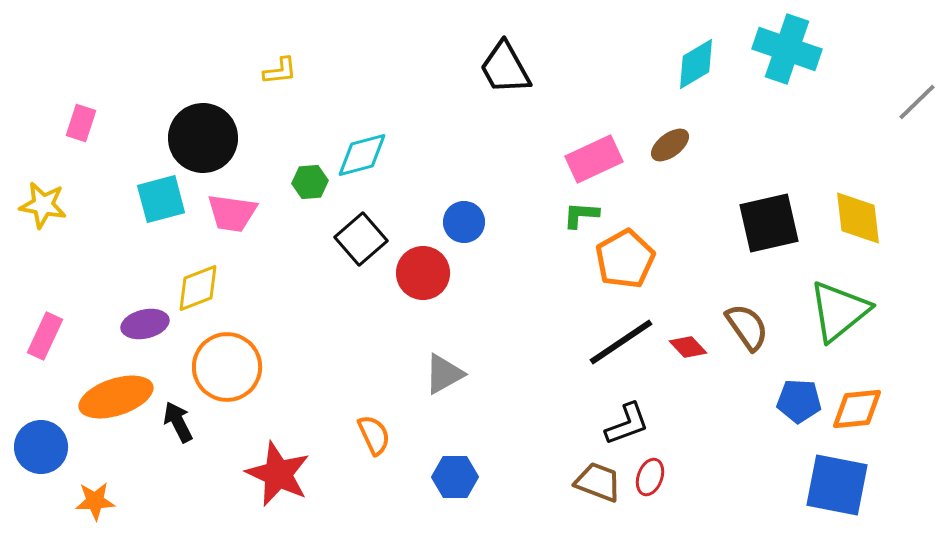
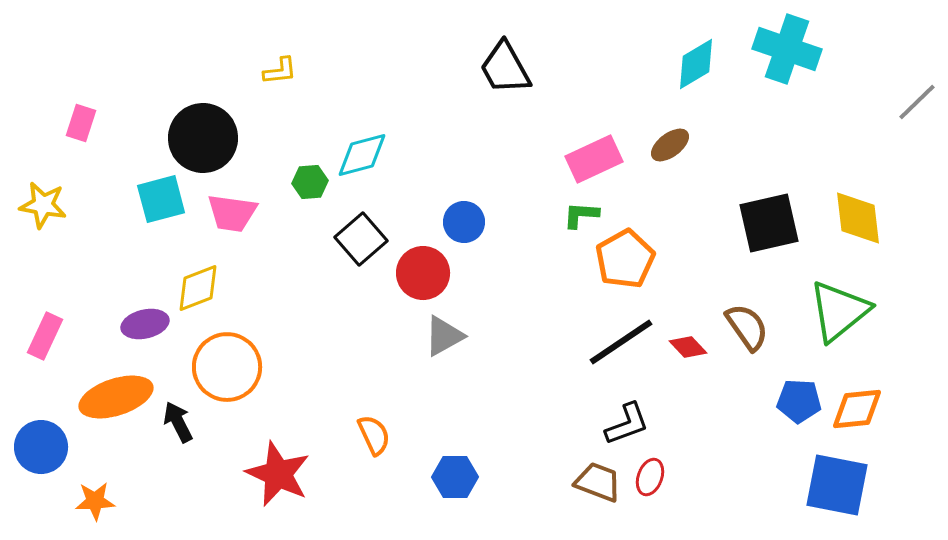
gray triangle at (444, 374): moved 38 px up
